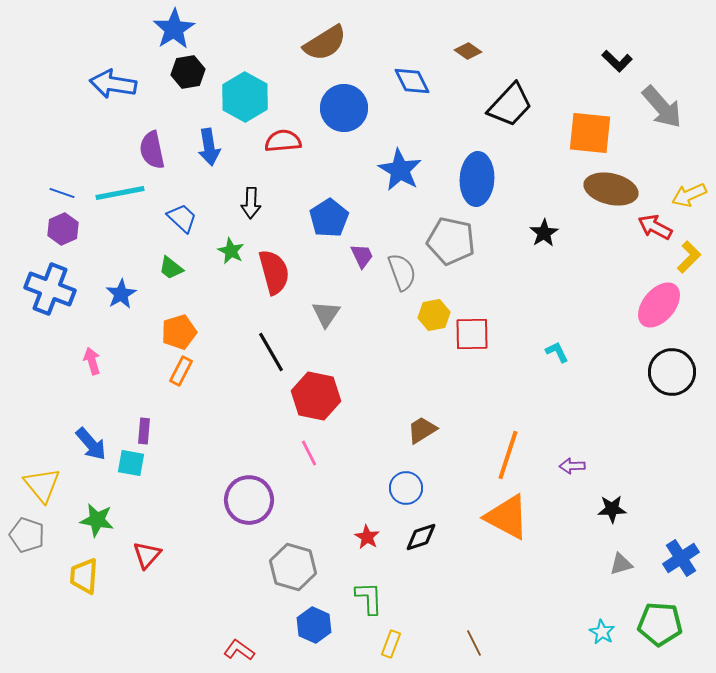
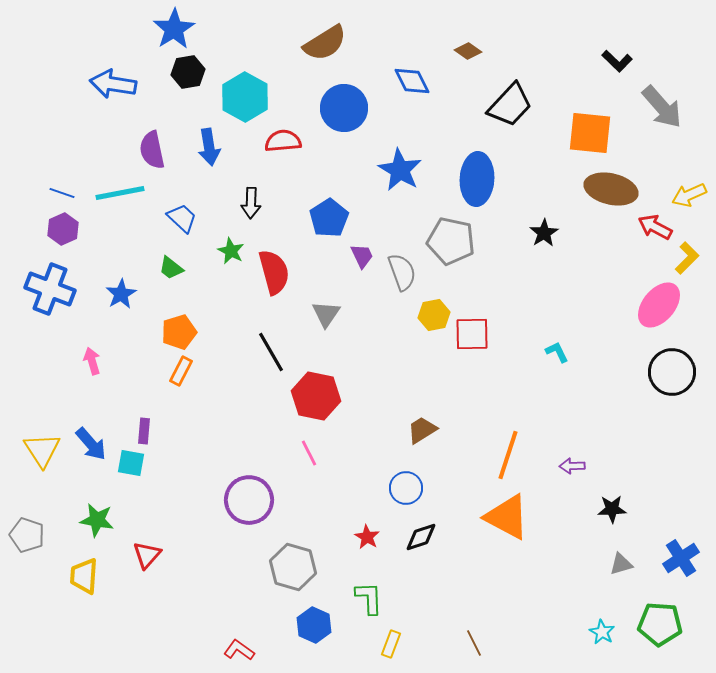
yellow L-shape at (689, 257): moved 2 px left, 1 px down
yellow triangle at (42, 485): moved 35 px up; rotated 6 degrees clockwise
